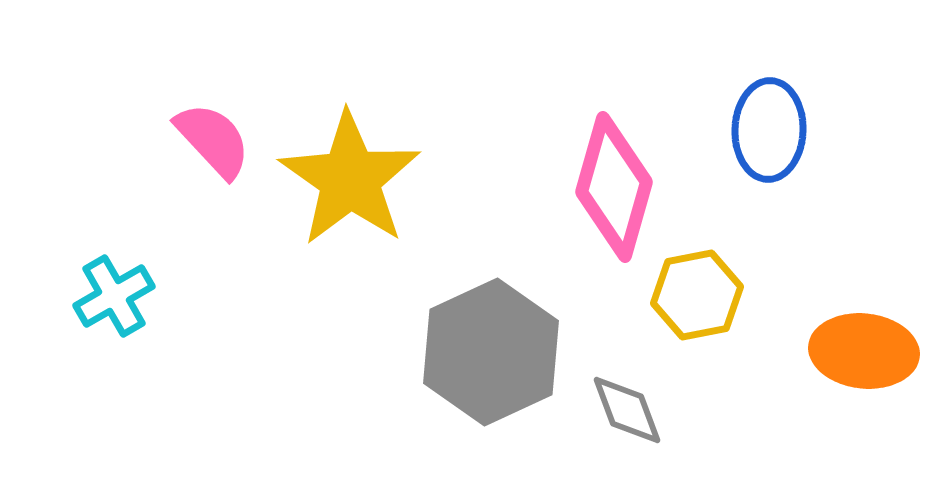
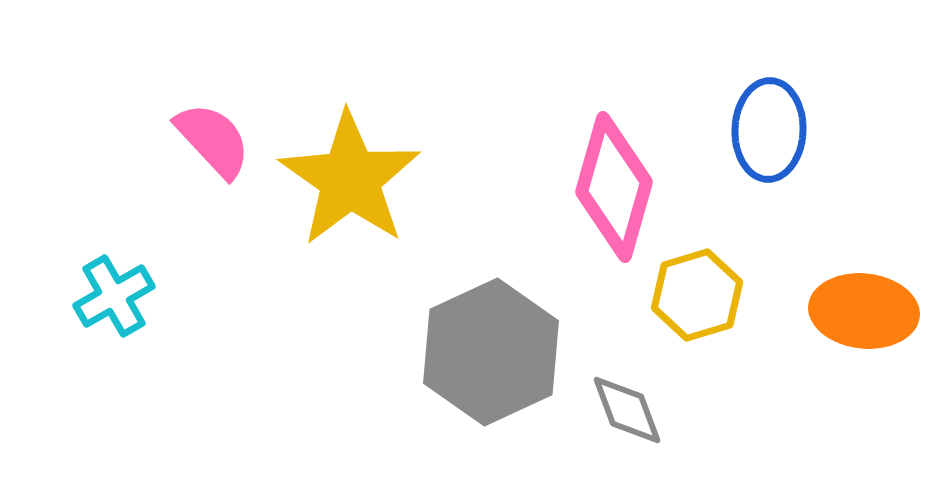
yellow hexagon: rotated 6 degrees counterclockwise
orange ellipse: moved 40 px up
